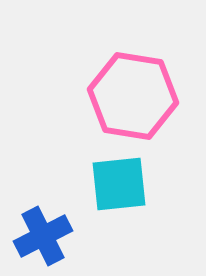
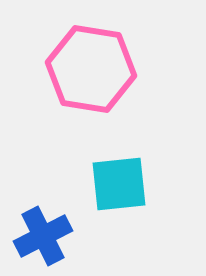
pink hexagon: moved 42 px left, 27 px up
